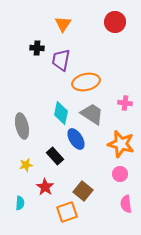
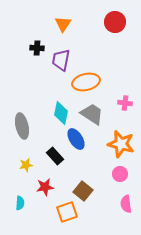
red star: rotated 30 degrees clockwise
